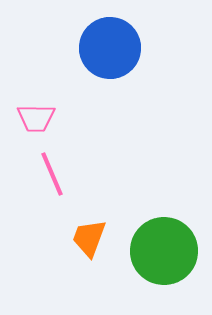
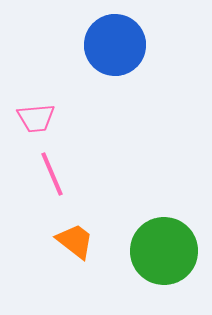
blue circle: moved 5 px right, 3 px up
pink trapezoid: rotated 6 degrees counterclockwise
orange trapezoid: moved 14 px left, 3 px down; rotated 108 degrees clockwise
